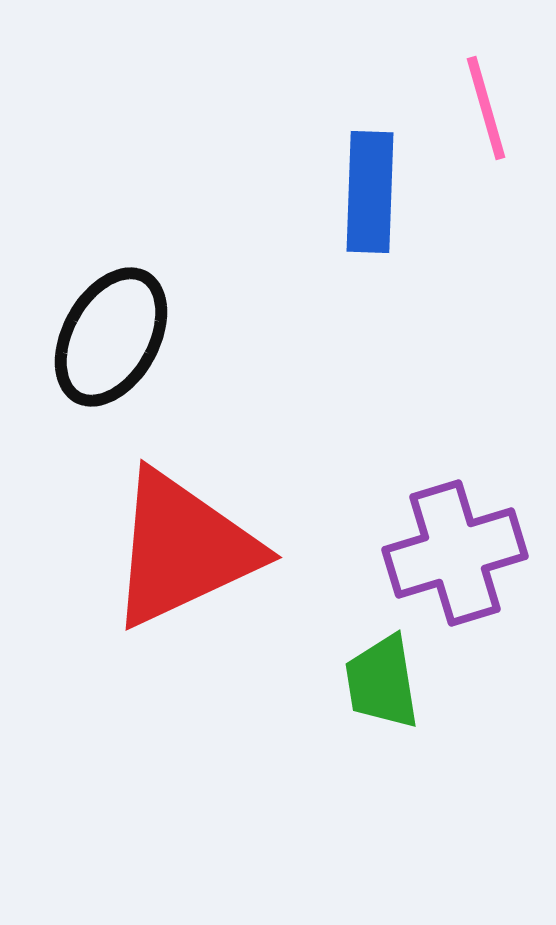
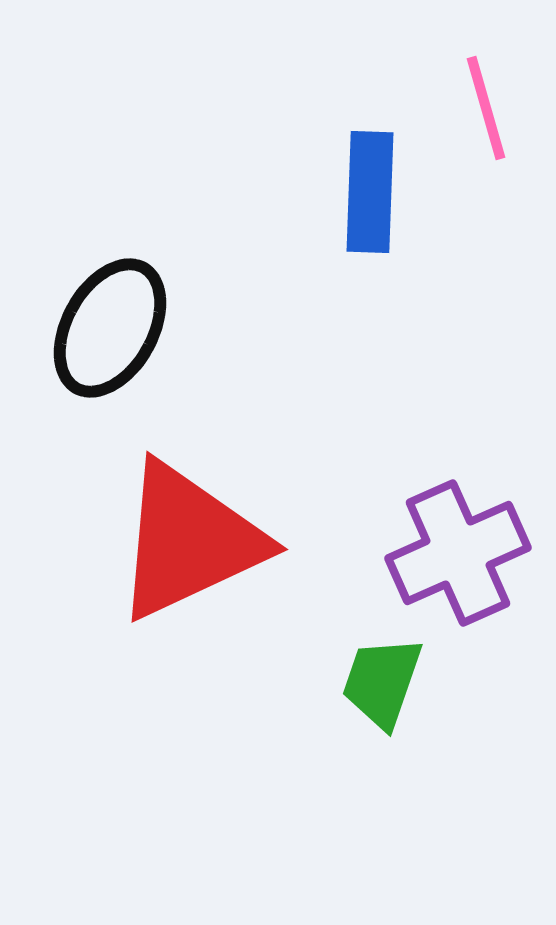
black ellipse: moved 1 px left, 9 px up
red triangle: moved 6 px right, 8 px up
purple cross: moved 3 px right; rotated 7 degrees counterclockwise
green trapezoid: rotated 28 degrees clockwise
